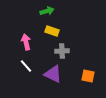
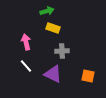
yellow rectangle: moved 1 px right, 3 px up
